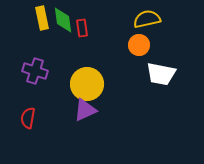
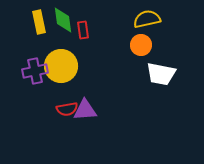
yellow rectangle: moved 3 px left, 4 px down
red rectangle: moved 1 px right, 2 px down
orange circle: moved 2 px right
purple cross: rotated 30 degrees counterclockwise
yellow circle: moved 26 px left, 18 px up
purple triangle: rotated 20 degrees clockwise
red semicircle: moved 39 px right, 9 px up; rotated 110 degrees counterclockwise
